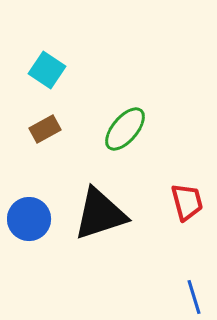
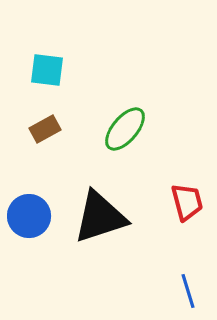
cyan square: rotated 27 degrees counterclockwise
black triangle: moved 3 px down
blue circle: moved 3 px up
blue line: moved 6 px left, 6 px up
